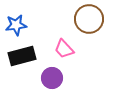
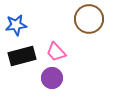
pink trapezoid: moved 8 px left, 3 px down
